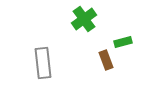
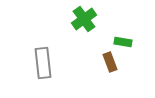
green rectangle: rotated 24 degrees clockwise
brown rectangle: moved 4 px right, 2 px down
